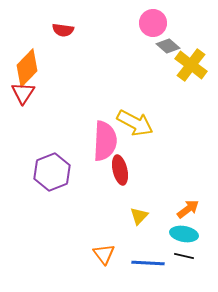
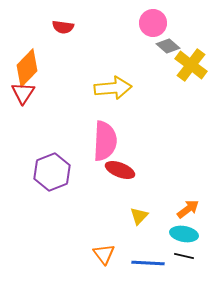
red semicircle: moved 3 px up
yellow arrow: moved 22 px left, 35 px up; rotated 33 degrees counterclockwise
red ellipse: rotated 56 degrees counterclockwise
